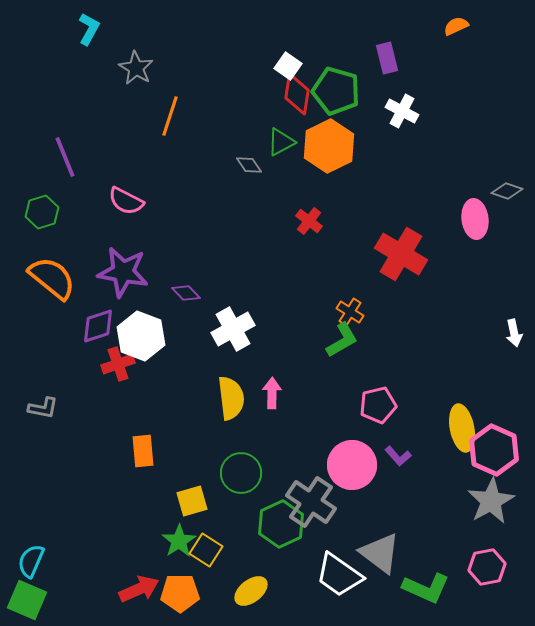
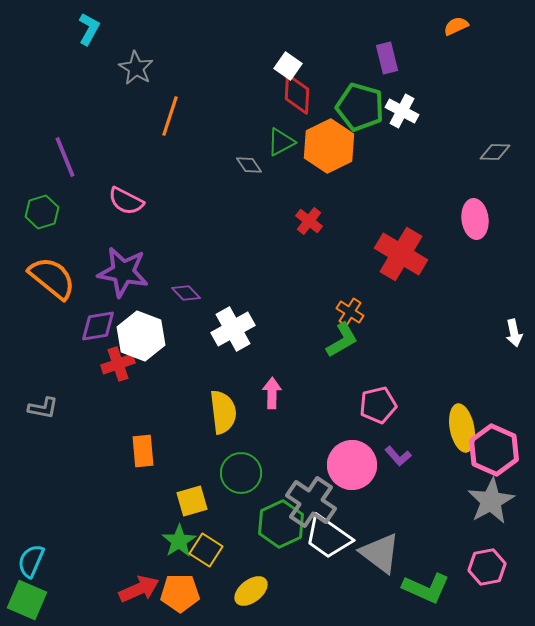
green pentagon at (336, 91): moved 24 px right, 16 px down
red diamond at (297, 94): rotated 6 degrees counterclockwise
gray diamond at (507, 191): moved 12 px left, 39 px up; rotated 16 degrees counterclockwise
purple diamond at (98, 326): rotated 9 degrees clockwise
yellow semicircle at (231, 398): moved 8 px left, 14 px down
white trapezoid at (339, 575): moved 11 px left, 38 px up
